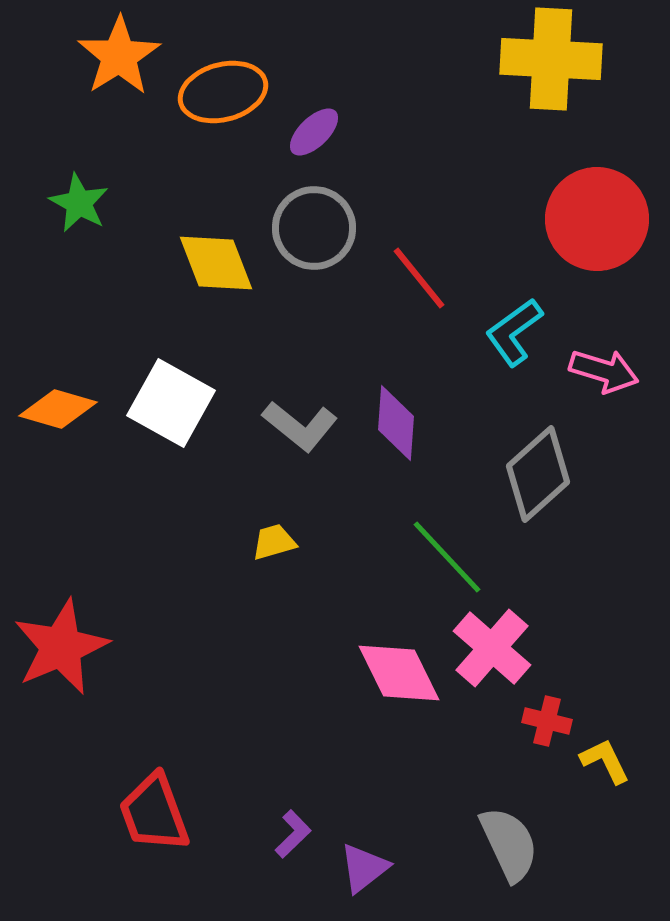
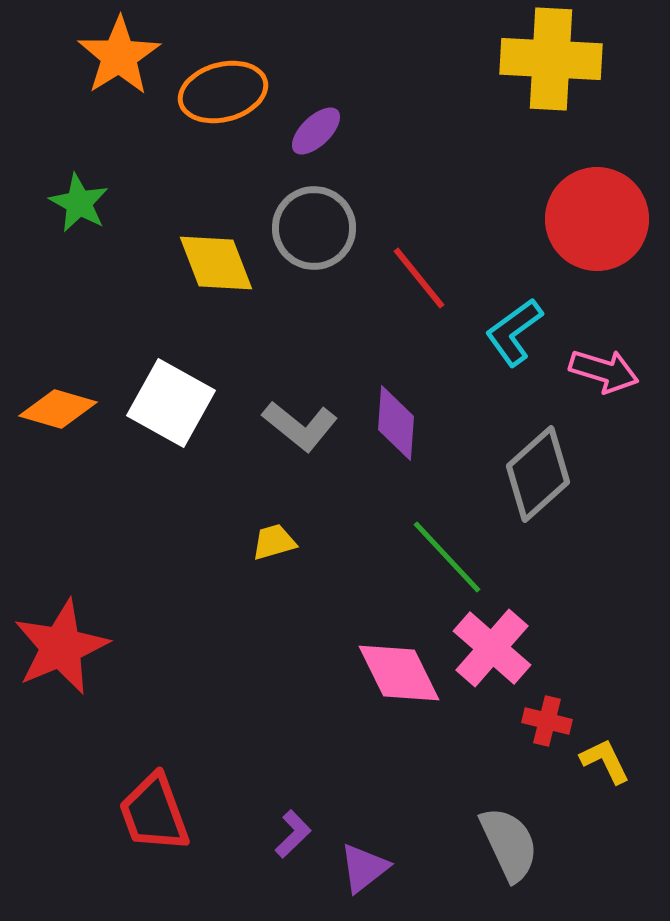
purple ellipse: moved 2 px right, 1 px up
